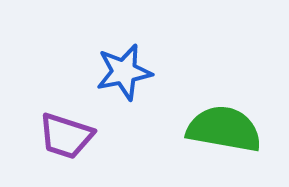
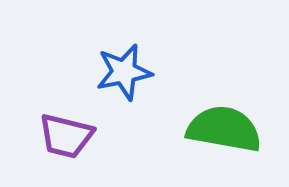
purple trapezoid: rotated 4 degrees counterclockwise
